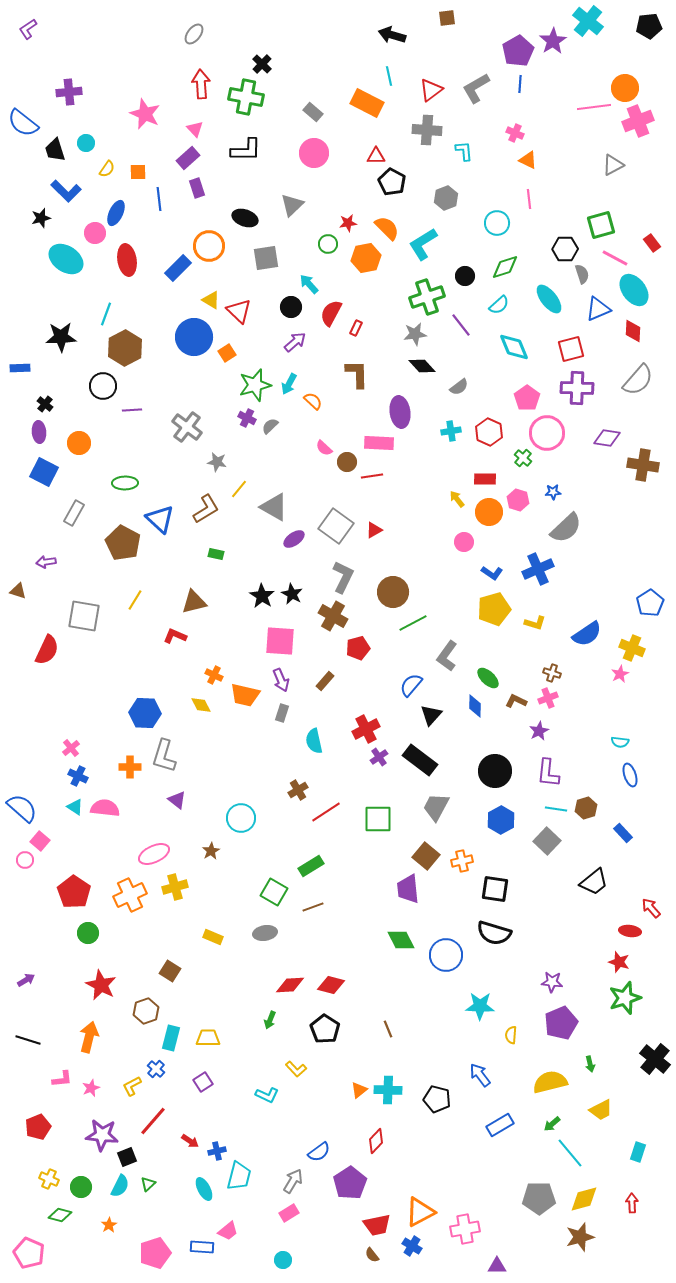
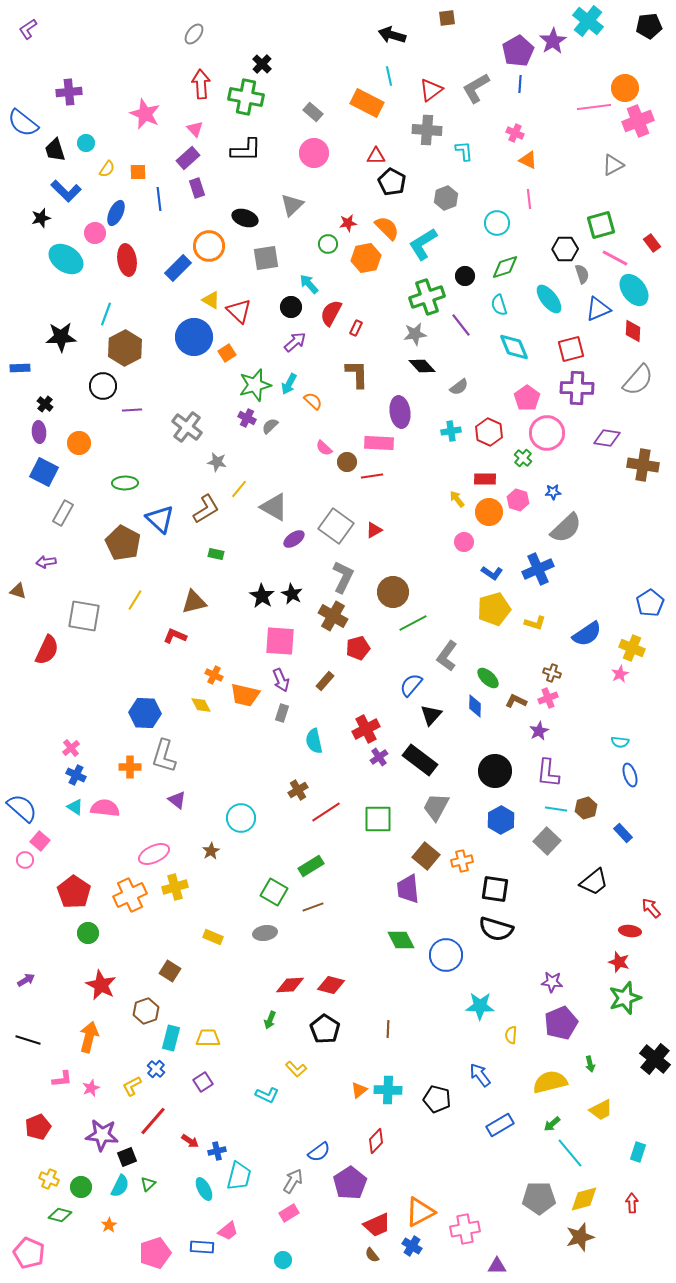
cyan semicircle at (499, 305): rotated 115 degrees clockwise
gray rectangle at (74, 513): moved 11 px left
blue cross at (78, 776): moved 2 px left, 1 px up
black semicircle at (494, 933): moved 2 px right, 4 px up
brown line at (388, 1029): rotated 24 degrees clockwise
red trapezoid at (377, 1225): rotated 12 degrees counterclockwise
